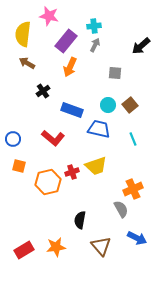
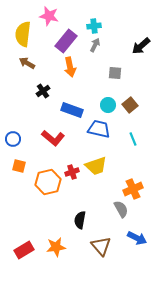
orange arrow: rotated 36 degrees counterclockwise
